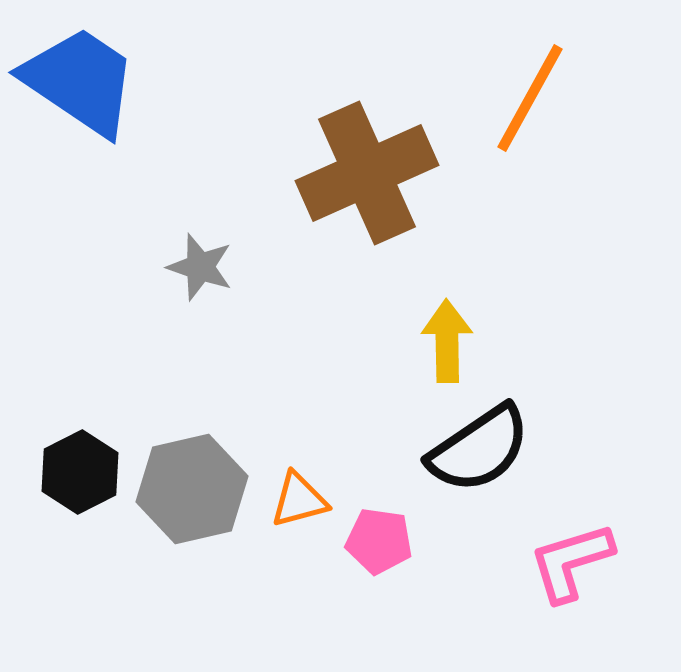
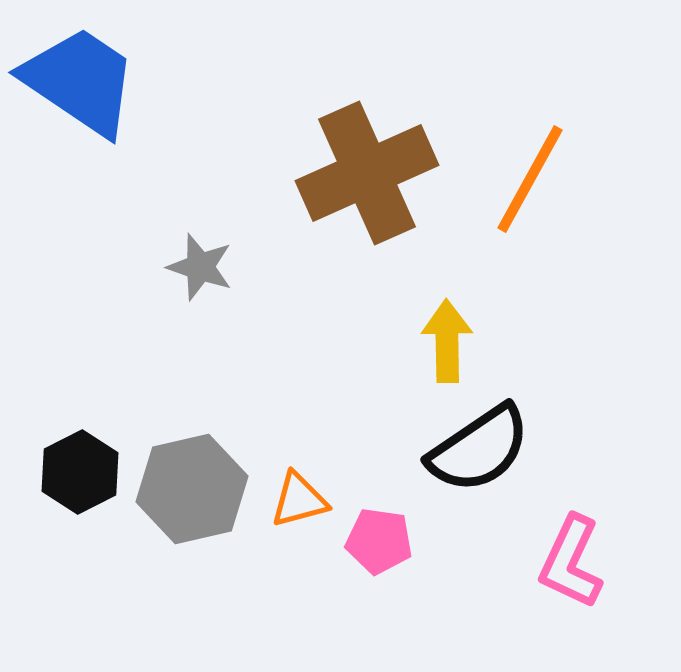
orange line: moved 81 px down
pink L-shape: rotated 48 degrees counterclockwise
